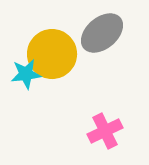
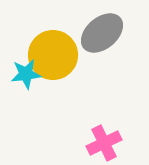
yellow circle: moved 1 px right, 1 px down
pink cross: moved 1 px left, 12 px down
